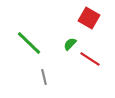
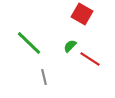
red square: moved 7 px left, 4 px up
green semicircle: moved 2 px down
